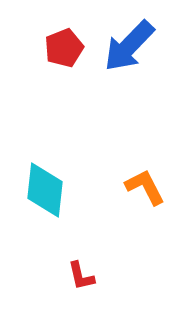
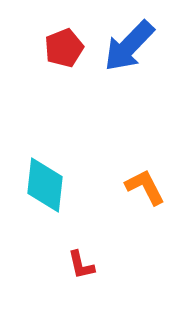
cyan diamond: moved 5 px up
red L-shape: moved 11 px up
